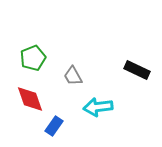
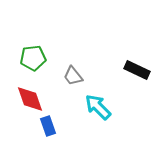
green pentagon: rotated 15 degrees clockwise
gray trapezoid: rotated 10 degrees counterclockwise
cyan arrow: rotated 52 degrees clockwise
blue rectangle: moved 6 px left; rotated 54 degrees counterclockwise
